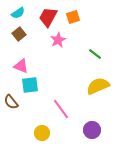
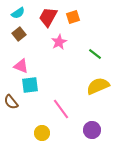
pink star: moved 1 px right, 2 px down
